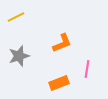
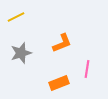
gray star: moved 2 px right, 3 px up
